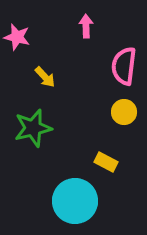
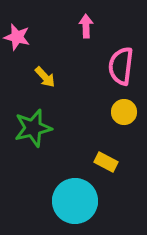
pink semicircle: moved 3 px left
